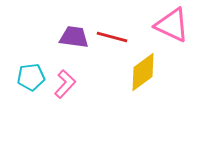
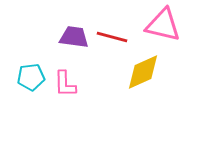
pink triangle: moved 9 px left; rotated 12 degrees counterclockwise
yellow diamond: rotated 12 degrees clockwise
pink L-shape: rotated 136 degrees clockwise
